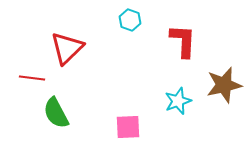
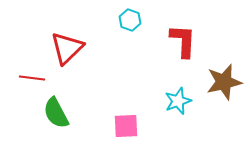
brown star: moved 3 px up
pink square: moved 2 px left, 1 px up
